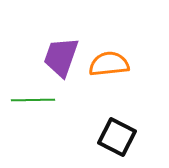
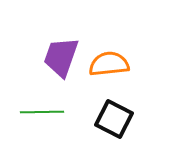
green line: moved 9 px right, 12 px down
black square: moved 3 px left, 18 px up
